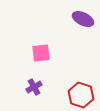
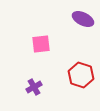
pink square: moved 9 px up
red hexagon: moved 20 px up
